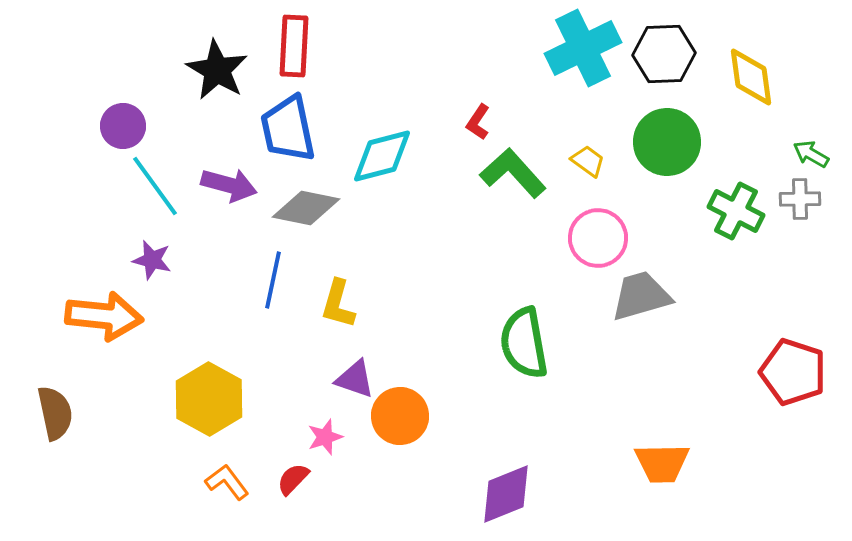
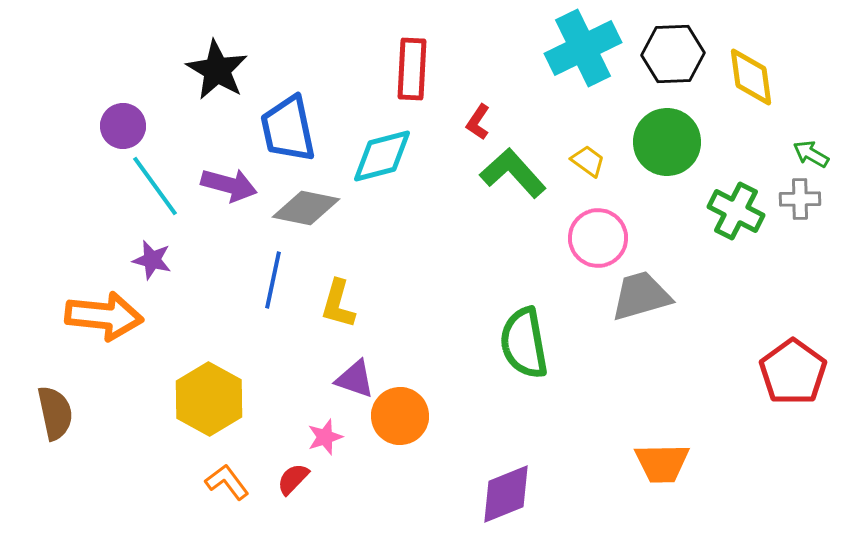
red rectangle: moved 118 px right, 23 px down
black hexagon: moved 9 px right
red pentagon: rotated 18 degrees clockwise
